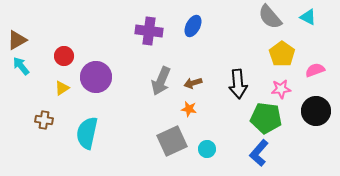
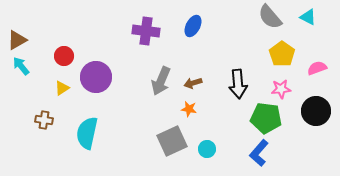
purple cross: moved 3 px left
pink semicircle: moved 2 px right, 2 px up
